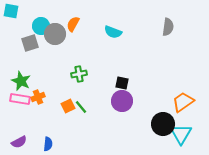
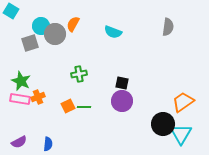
cyan square: rotated 21 degrees clockwise
green line: moved 3 px right; rotated 48 degrees counterclockwise
